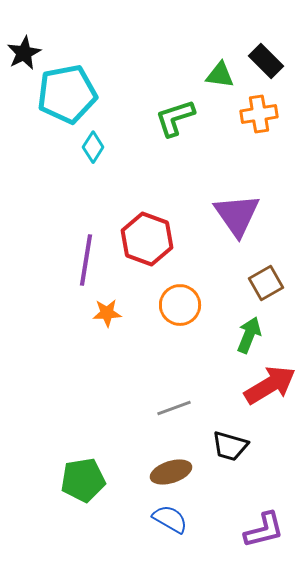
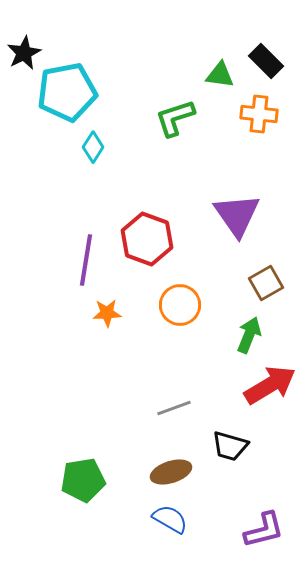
cyan pentagon: moved 2 px up
orange cross: rotated 15 degrees clockwise
